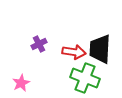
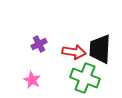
pink star: moved 11 px right, 3 px up; rotated 18 degrees counterclockwise
